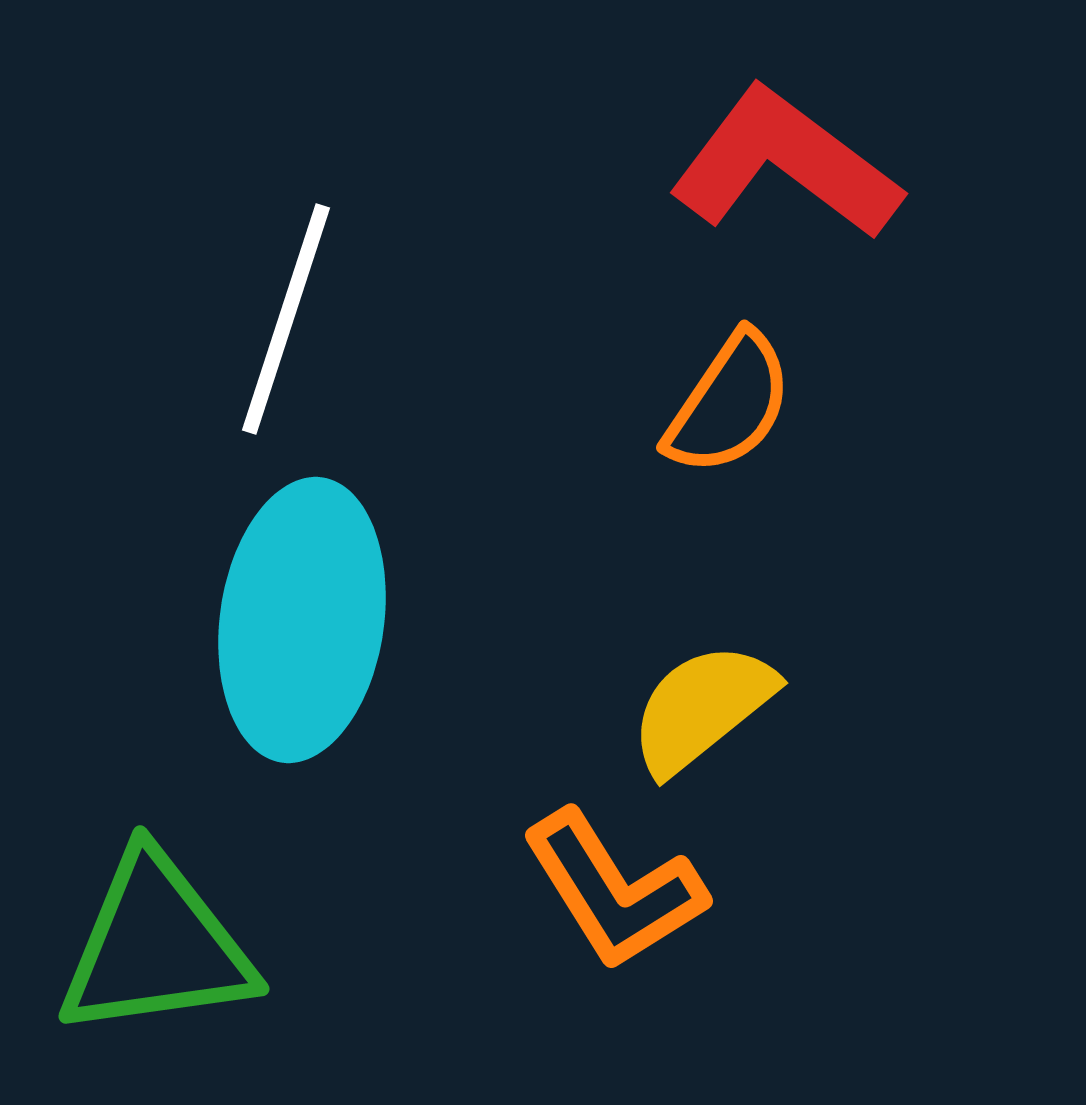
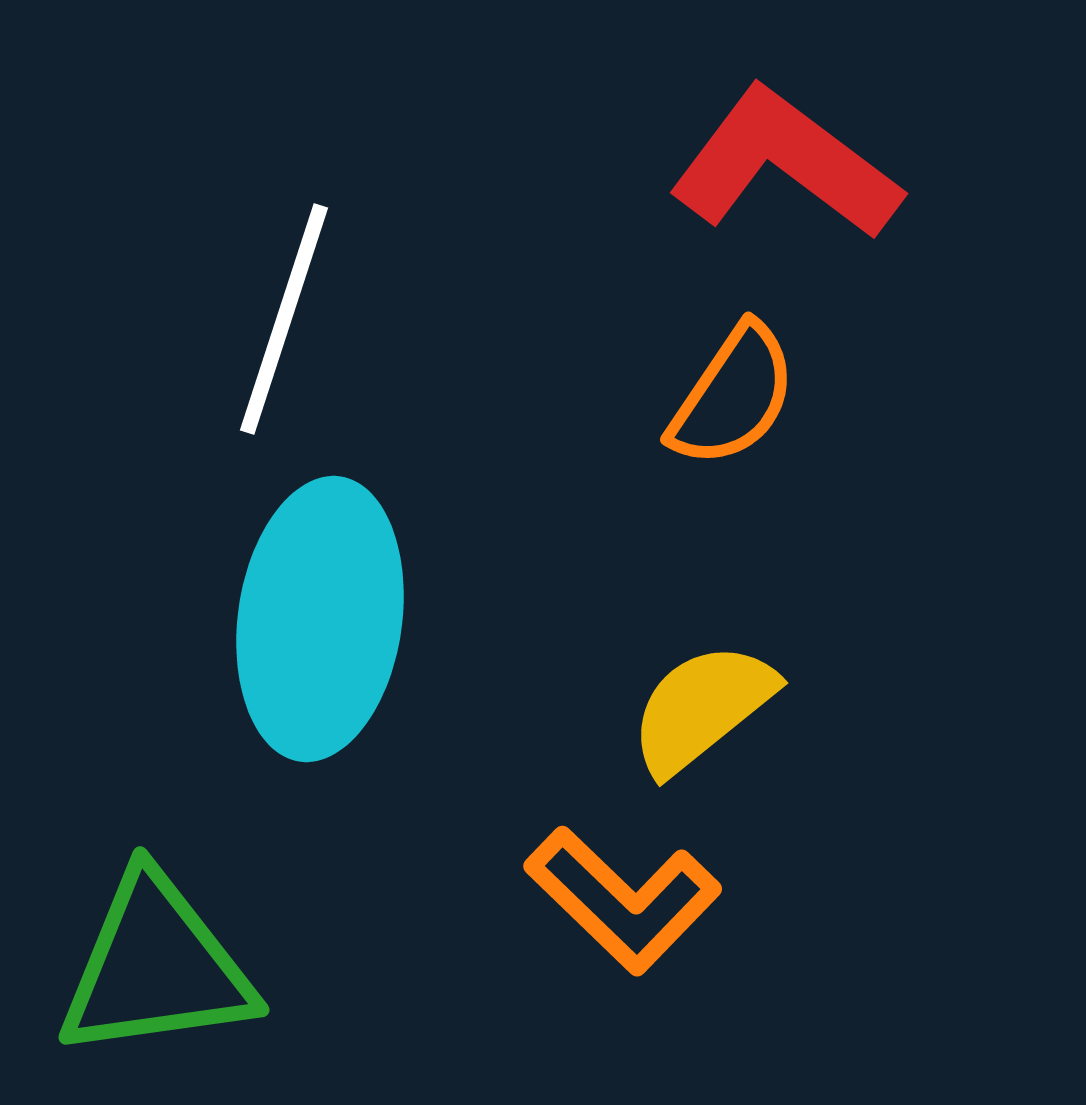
white line: moved 2 px left
orange semicircle: moved 4 px right, 8 px up
cyan ellipse: moved 18 px right, 1 px up
orange L-shape: moved 9 px right, 10 px down; rotated 14 degrees counterclockwise
green triangle: moved 21 px down
